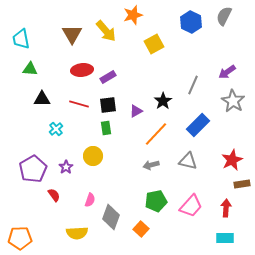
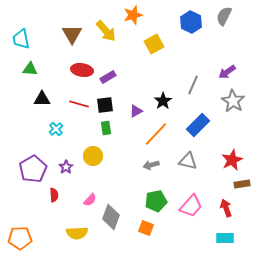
red ellipse: rotated 15 degrees clockwise
black square: moved 3 px left
red semicircle: rotated 32 degrees clockwise
pink semicircle: rotated 24 degrees clockwise
red arrow: rotated 24 degrees counterclockwise
orange square: moved 5 px right, 1 px up; rotated 21 degrees counterclockwise
